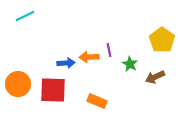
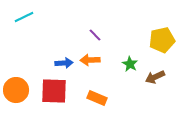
cyan line: moved 1 px left, 1 px down
yellow pentagon: rotated 25 degrees clockwise
purple line: moved 14 px left, 15 px up; rotated 32 degrees counterclockwise
orange arrow: moved 1 px right, 3 px down
blue arrow: moved 2 px left
orange circle: moved 2 px left, 6 px down
red square: moved 1 px right, 1 px down
orange rectangle: moved 3 px up
